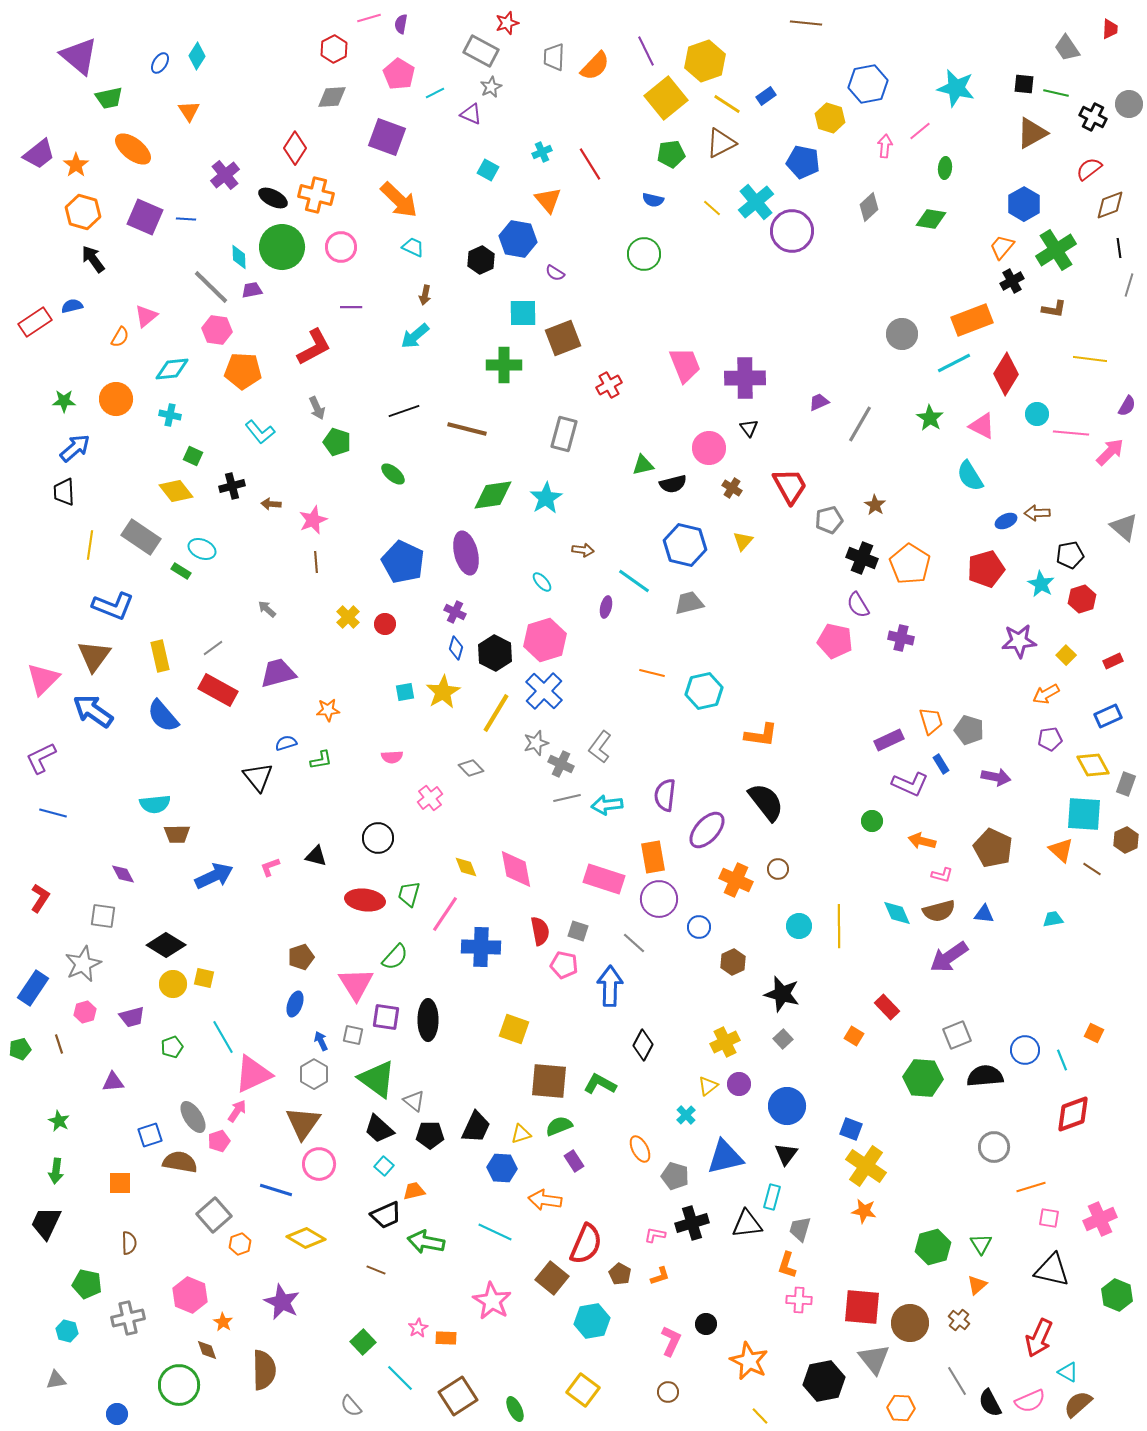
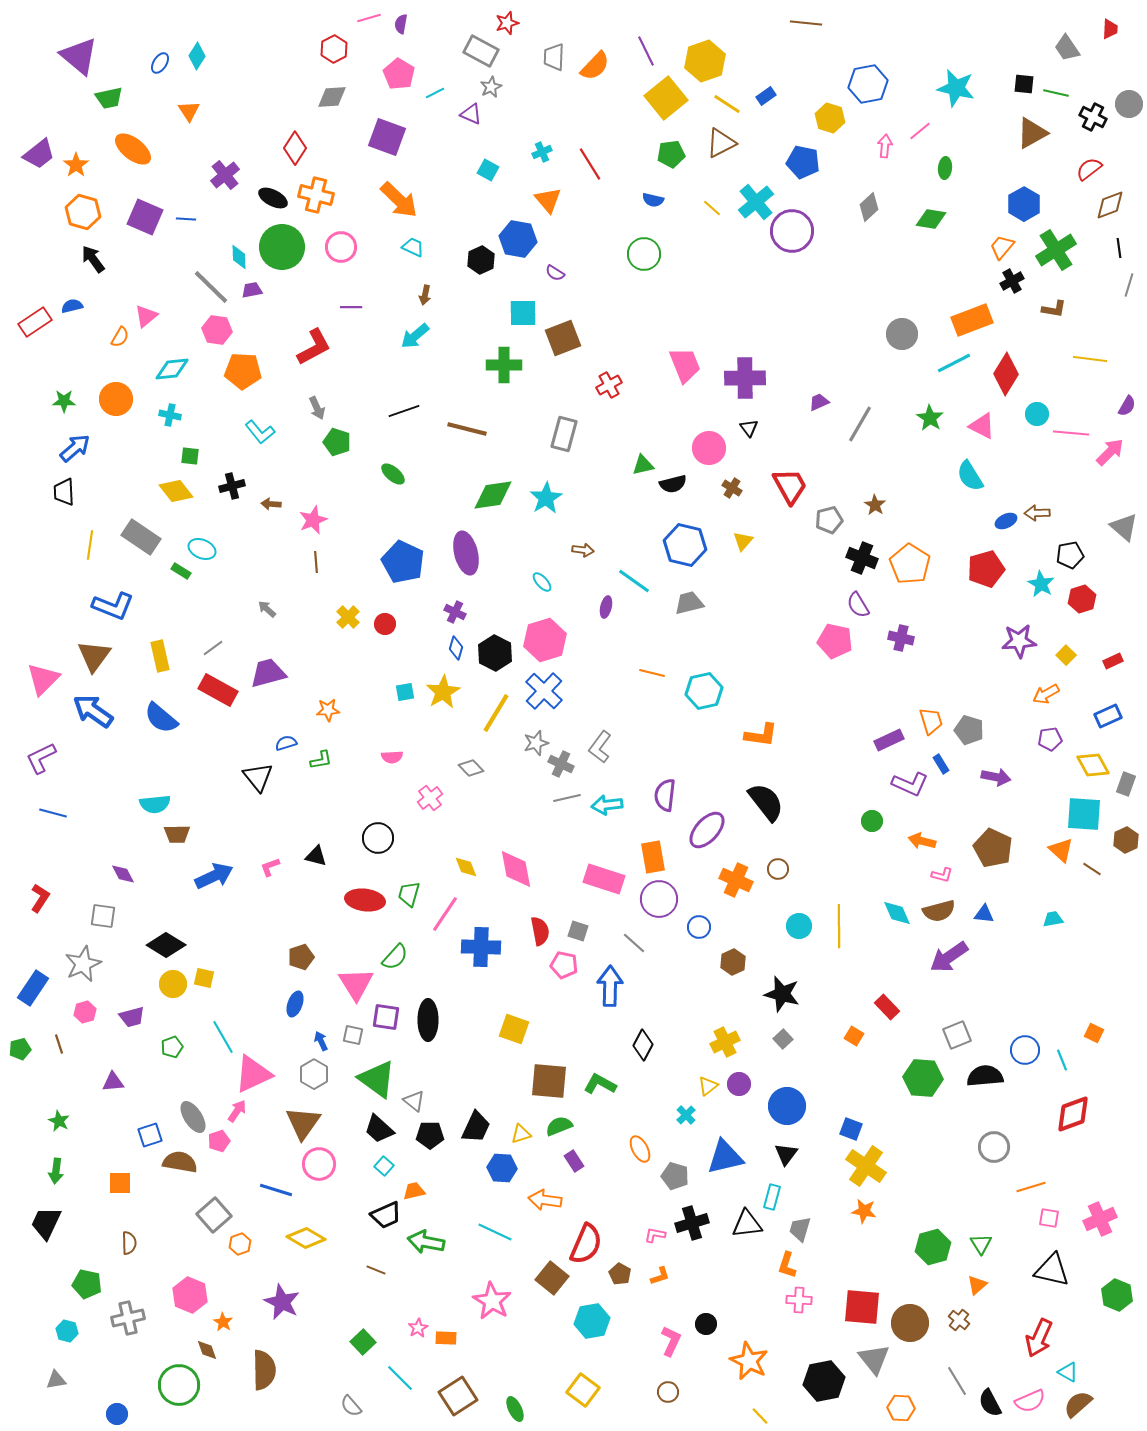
green square at (193, 456): moved 3 px left; rotated 18 degrees counterclockwise
purple trapezoid at (278, 673): moved 10 px left
blue semicircle at (163, 716): moved 2 px left, 2 px down; rotated 9 degrees counterclockwise
